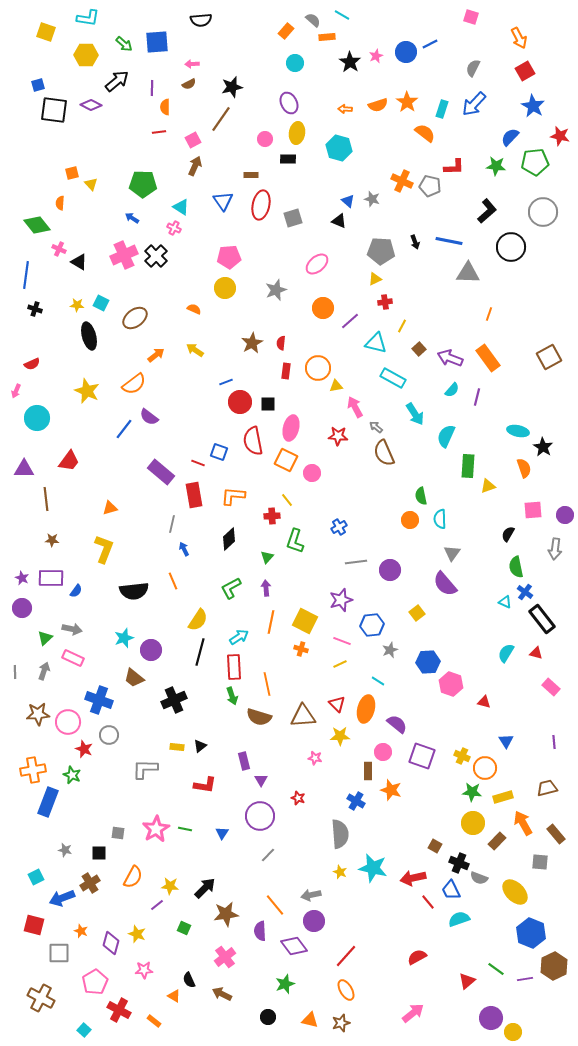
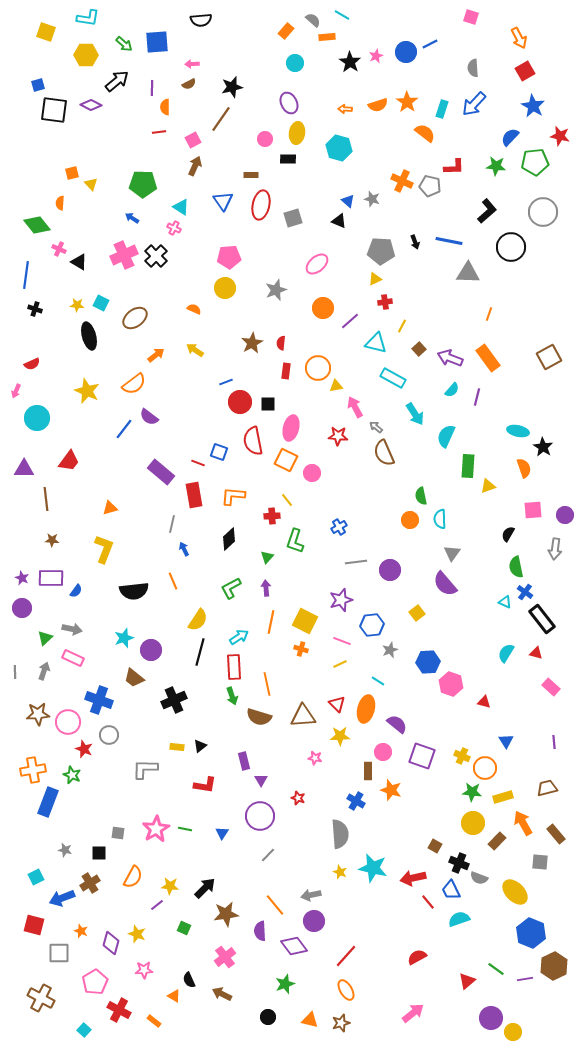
gray semicircle at (473, 68): rotated 30 degrees counterclockwise
